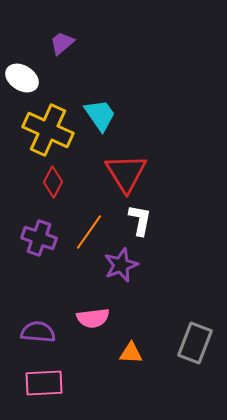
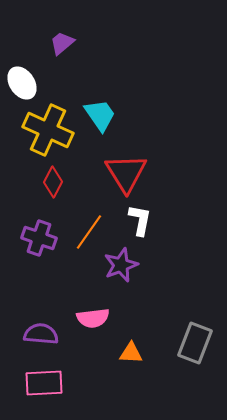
white ellipse: moved 5 px down; rotated 24 degrees clockwise
purple semicircle: moved 3 px right, 2 px down
